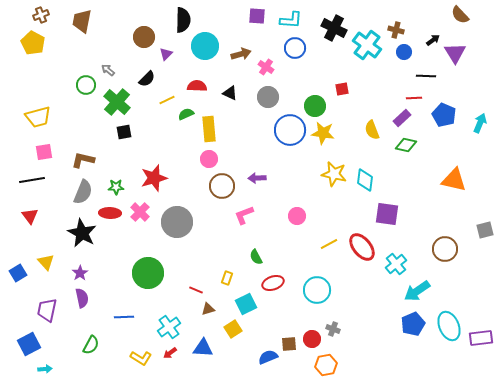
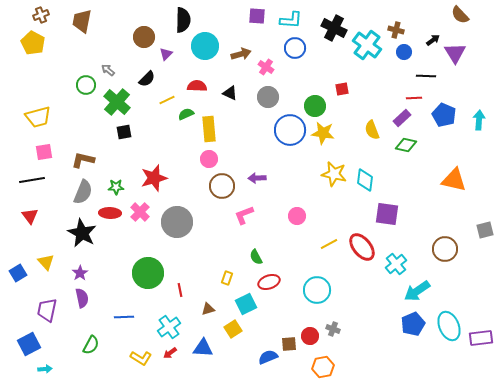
cyan arrow at (480, 123): moved 1 px left, 3 px up; rotated 18 degrees counterclockwise
red ellipse at (273, 283): moved 4 px left, 1 px up
red line at (196, 290): moved 16 px left; rotated 56 degrees clockwise
red circle at (312, 339): moved 2 px left, 3 px up
orange hexagon at (326, 365): moved 3 px left, 2 px down
